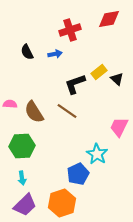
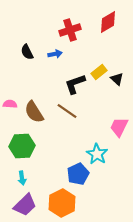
red diamond: moved 1 px left, 3 px down; rotated 20 degrees counterclockwise
orange hexagon: rotated 8 degrees counterclockwise
